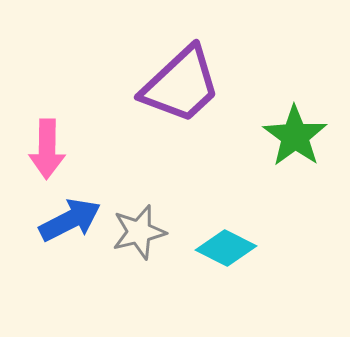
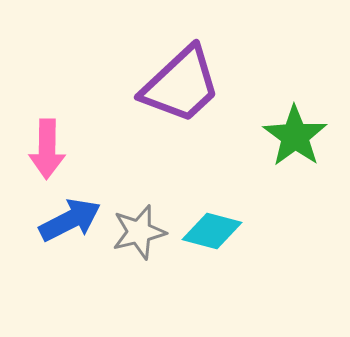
cyan diamond: moved 14 px left, 17 px up; rotated 12 degrees counterclockwise
